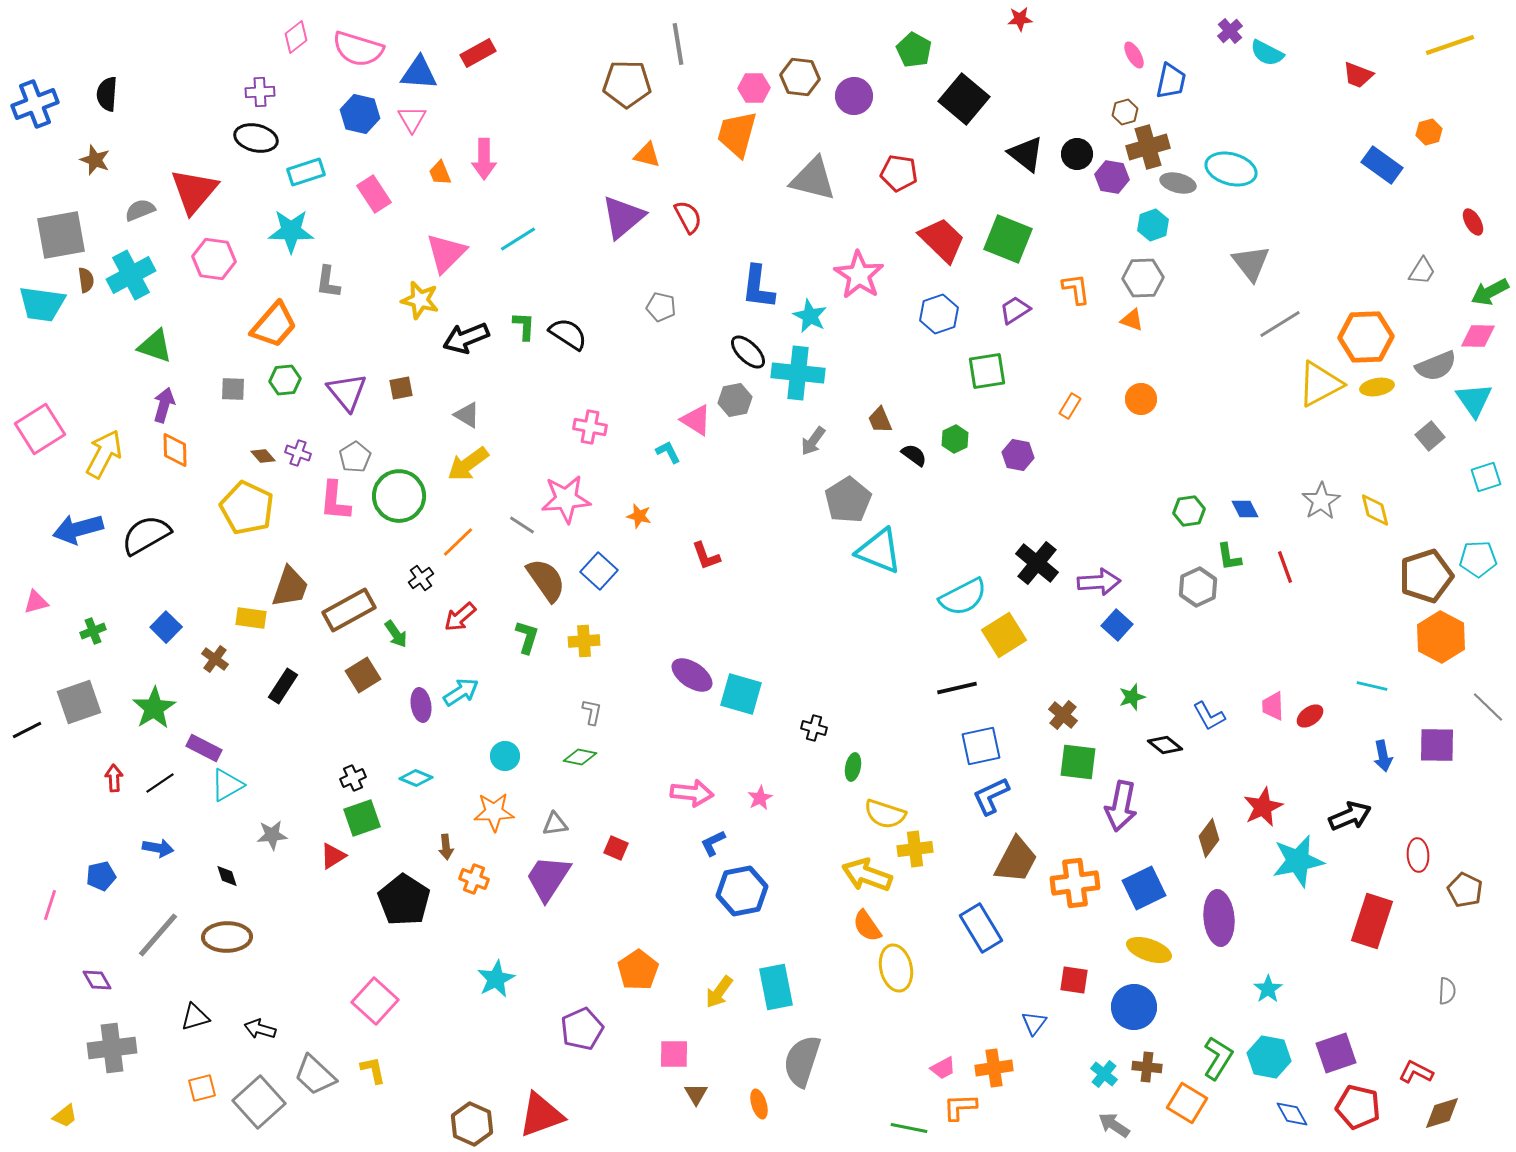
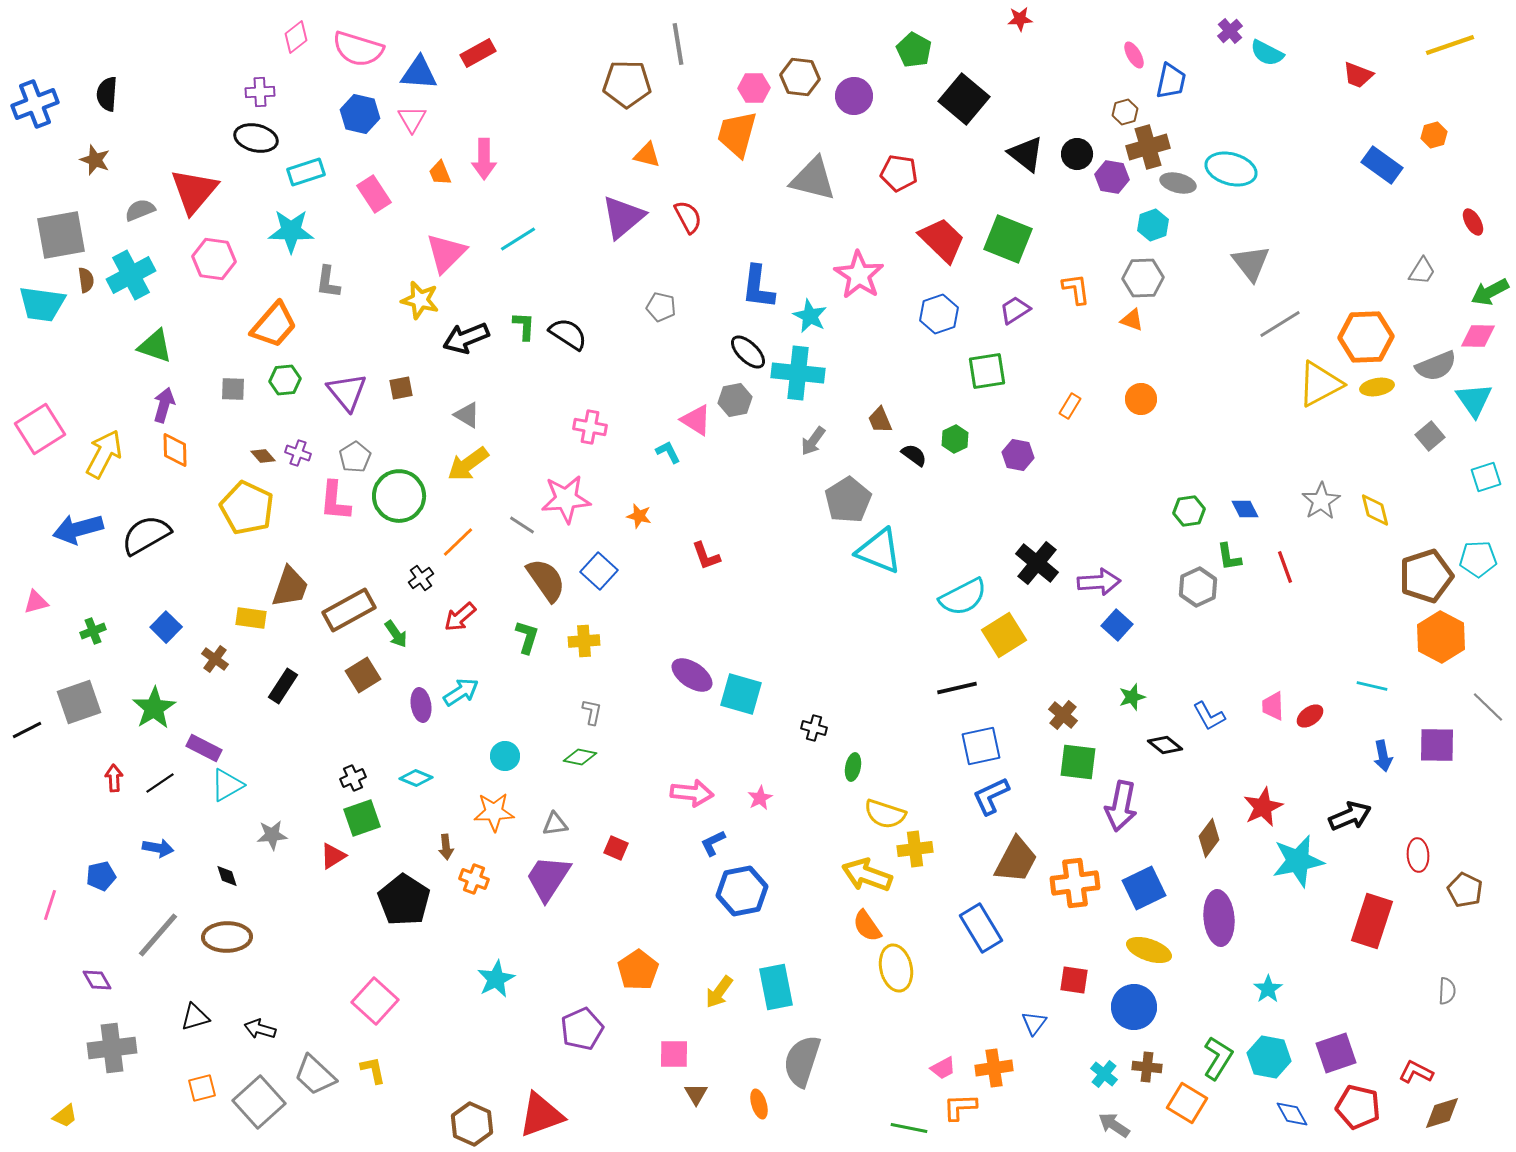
orange hexagon at (1429, 132): moved 5 px right, 3 px down
